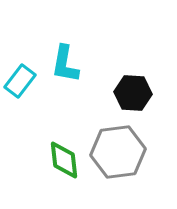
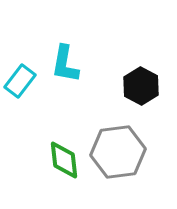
black hexagon: moved 8 px right, 7 px up; rotated 24 degrees clockwise
